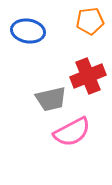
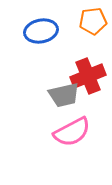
orange pentagon: moved 3 px right
blue ellipse: moved 13 px right; rotated 20 degrees counterclockwise
gray trapezoid: moved 13 px right, 4 px up
